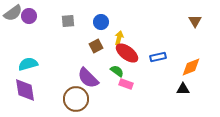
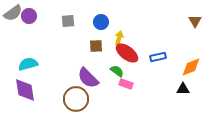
brown square: rotated 24 degrees clockwise
